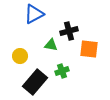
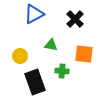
black cross: moved 6 px right, 12 px up; rotated 30 degrees counterclockwise
orange square: moved 5 px left, 5 px down
green cross: rotated 24 degrees clockwise
black rectangle: rotated 60 degrees counterclockwise
